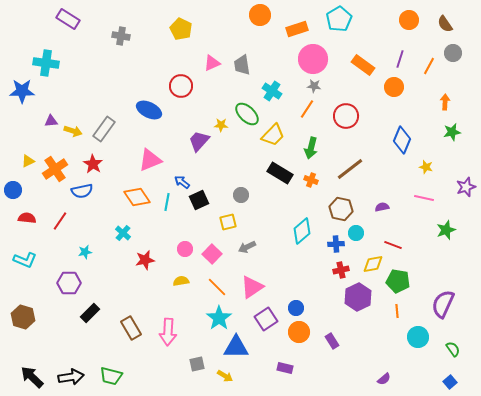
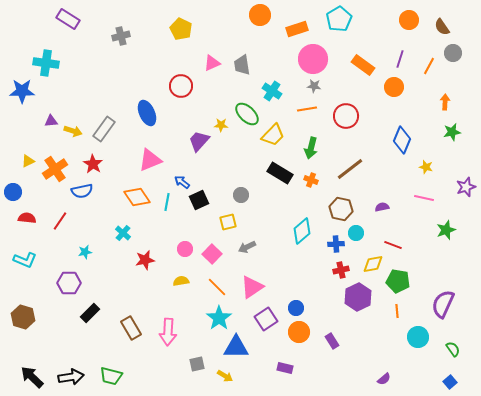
brown semicircle at (445, 24): moved 3 px left, 3 px down
gray cross at (121, 36): rotated 24 degrees counterclockwise
orange line at (307, 109): rotated 48 degrees clockwise
blue ellipse at (149, 110): moved 2 px left, 3 px down; rotated 40 degrees clockwise
blue circle at (13, 190): moved 2 px down
